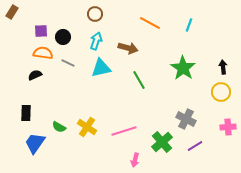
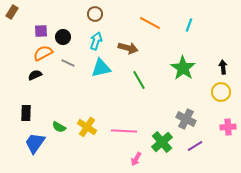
orange semicircle: rotated 36 degrees counterclockwise
pink line: rotated 20 degrees clockwise
pink arrow: moved 1 px right, 1 px up; rotated 16 degrees clockwise
